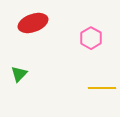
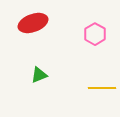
pink hexagon: moved 4 px right, 4 px up
green triangle: moved 20 px right, 1 px down; rotated 24 degrees clockwise
